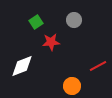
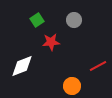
green square: moved 1 px right, 2 px up
